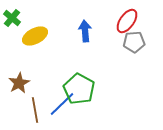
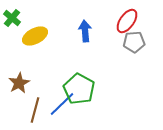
brown line: rotated 25 degrees clockwise
